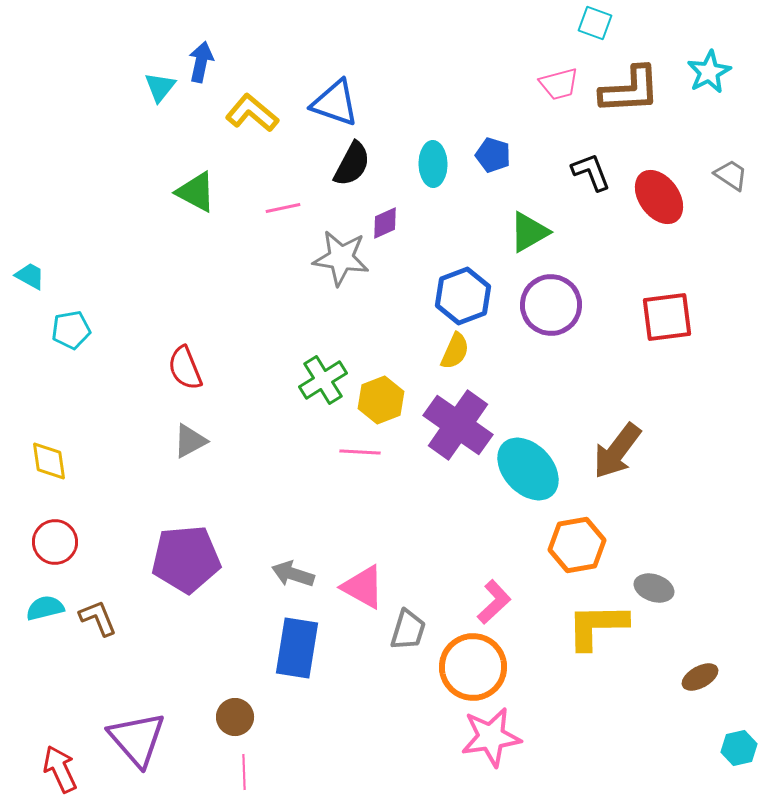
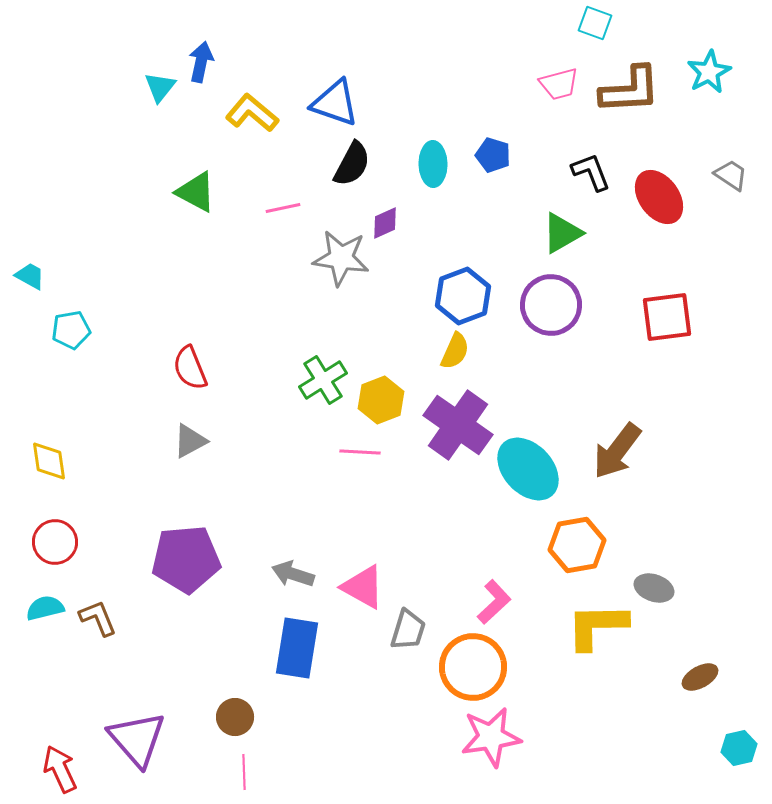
green triangle at (529, 232): moved 33 px right, 1 px down
red semicircle at (185, 368): moved 5 px right
